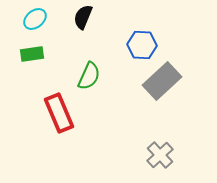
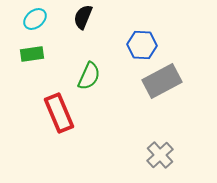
gray rectangle: rotated 15 degrees clockwise
